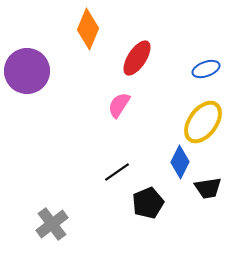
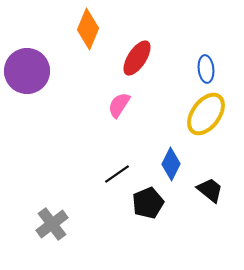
blue ellipse: rotated 76 degrees counterclockwise
yellow ellipse: moved 3 px right, 8 px up
blue diamond: moved 9 px left, 2 px down
black line: moved 2 px down
black trapezoid: moved 2 px right, 2 px down; rotated 132 degrees counterclockwise
